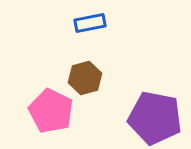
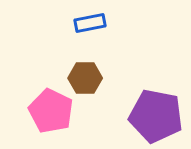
brown hexagon: rotated 16 degrees clockwise
purple pentagon: moved 1 px right, 2 px up
